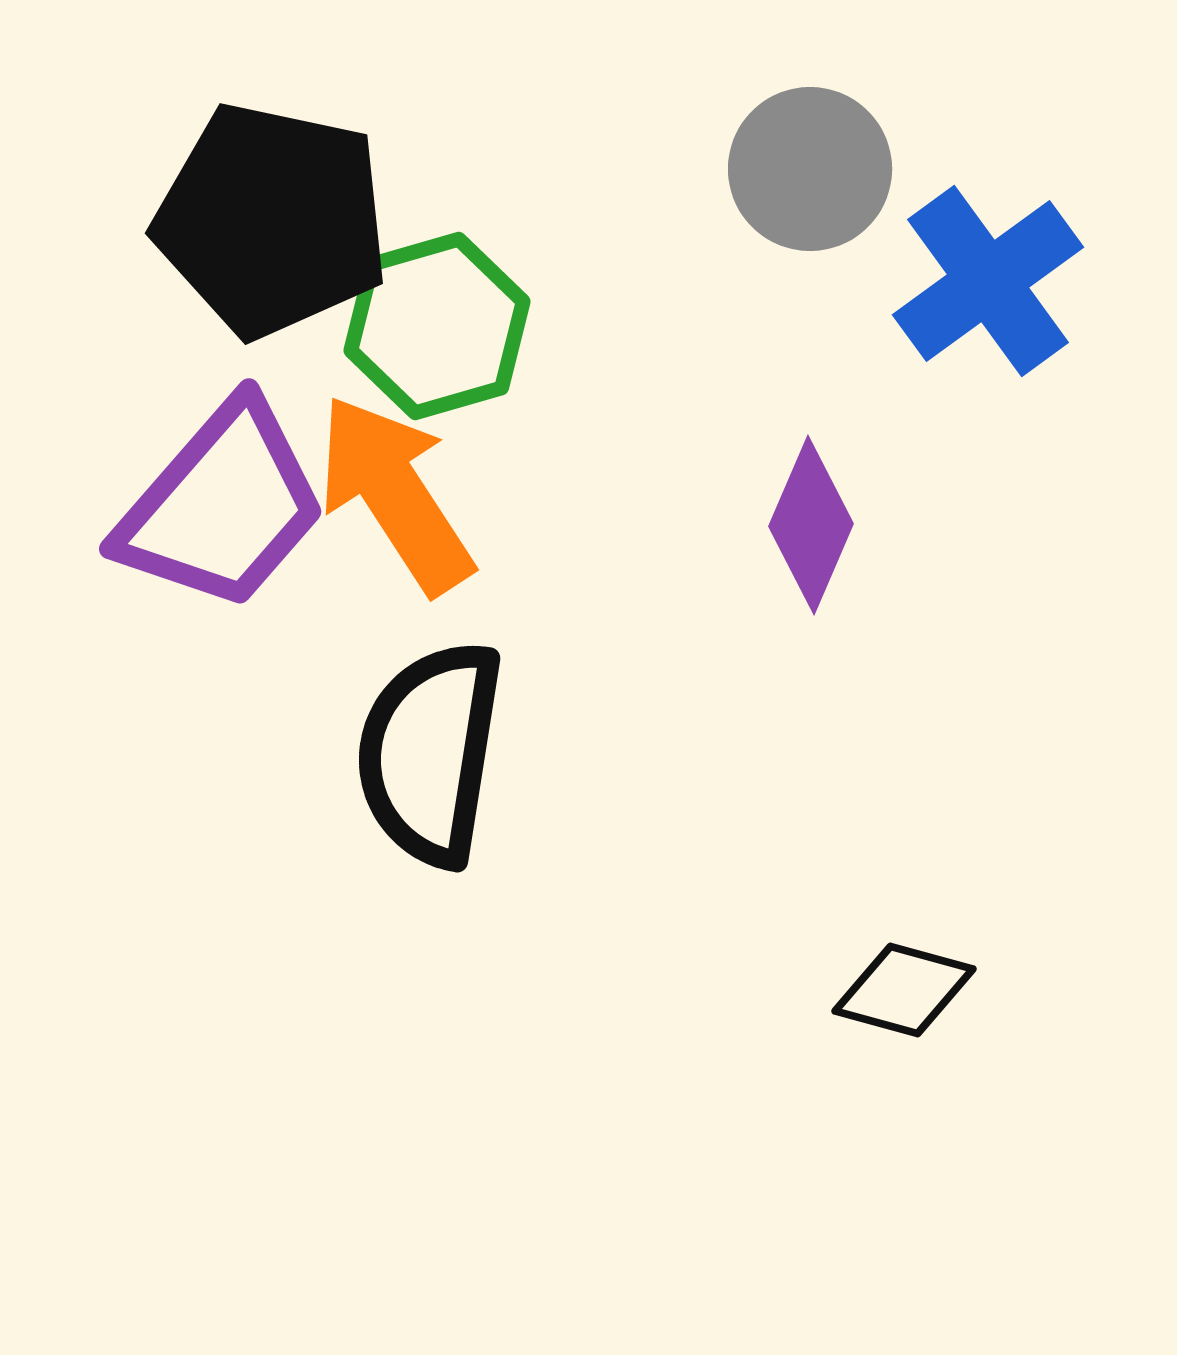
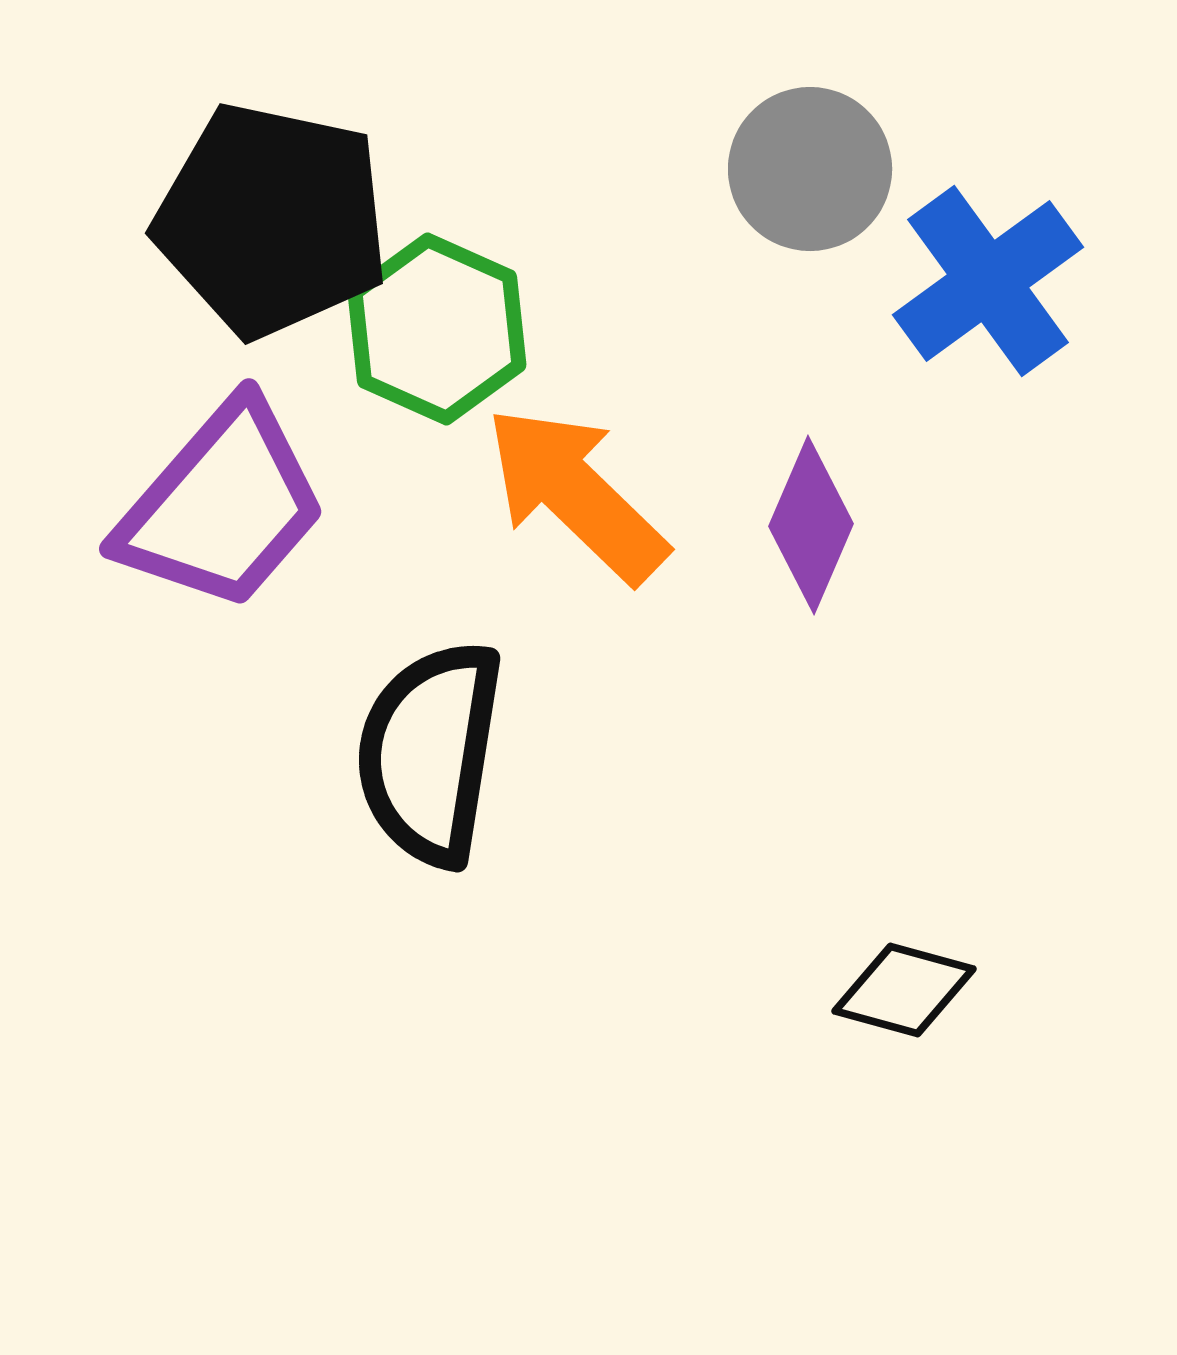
green hexagon: moved 3 px down; rotated 20 degrees counterclockwise
orange arrow: moved 181 px right; rotated 13 degrees counterclockwise
